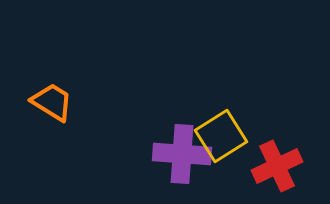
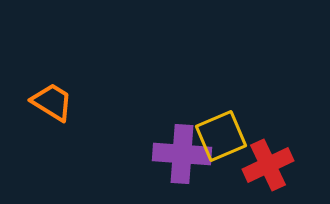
yellow square: rotated 9 degrees clockwise
red cross: moved 9 px left, 1 px up
